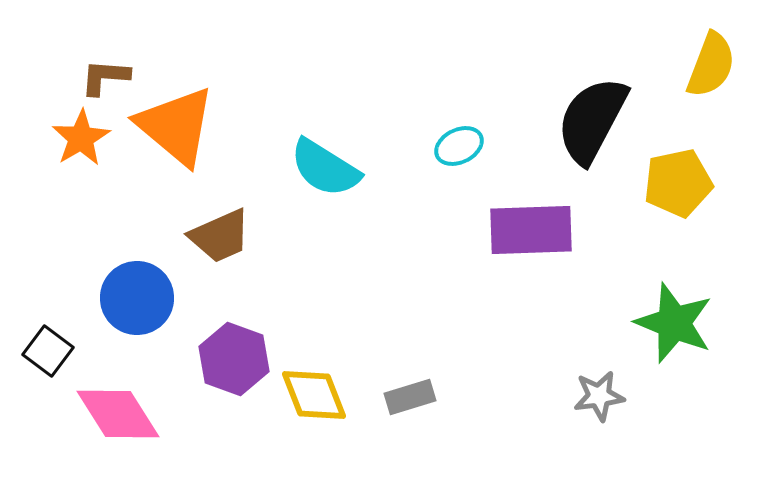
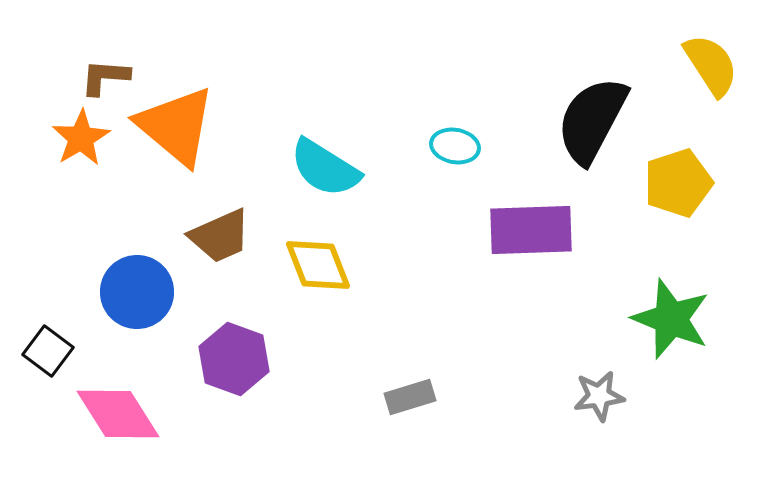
yellow semicircle: rotated 54 degrees counterclockwise
cyan ellipse: moved 4 px left; rotated 36 degrees clockwise
yellow pentagon: rotated 6 degrees counterclockwise
blue circle: moved 6 px up
green star: moved 3 px left, 4 px up
yellow diamond: moved 4 px right, 130 px up
